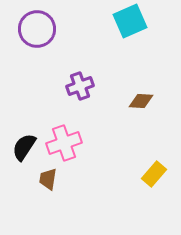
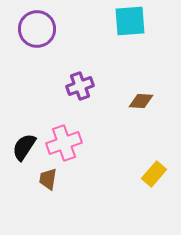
cyan square: rotated 20 degrees clockwise
